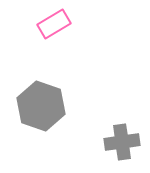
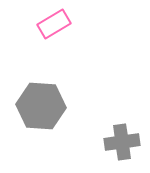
gray hexagon: rotated 15 degrees counterclockwise
